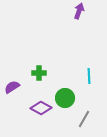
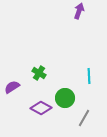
green cross: rotated 32 degrees clockwise
gray line: moved 1 px up
